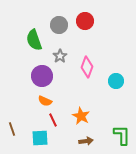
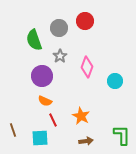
gray circle: moved 3 px down
cyan circle: moved 1 px left
brown line: moved 1 px right, 1 px down
